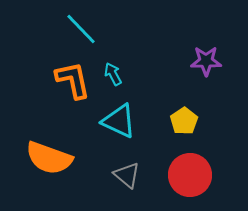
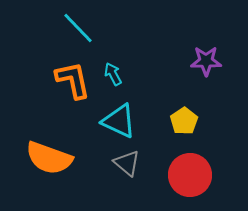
cyan line: moved 3 px left, 1 px up
gray triangle: moved 12 px up
